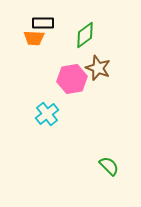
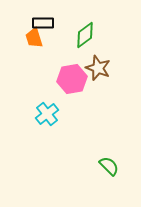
orange trapezoid: rotated 70 degrees clockwise
